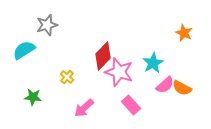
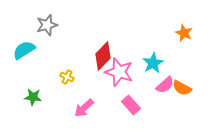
yellow cross: rotated 16 degrees counterclockwise
